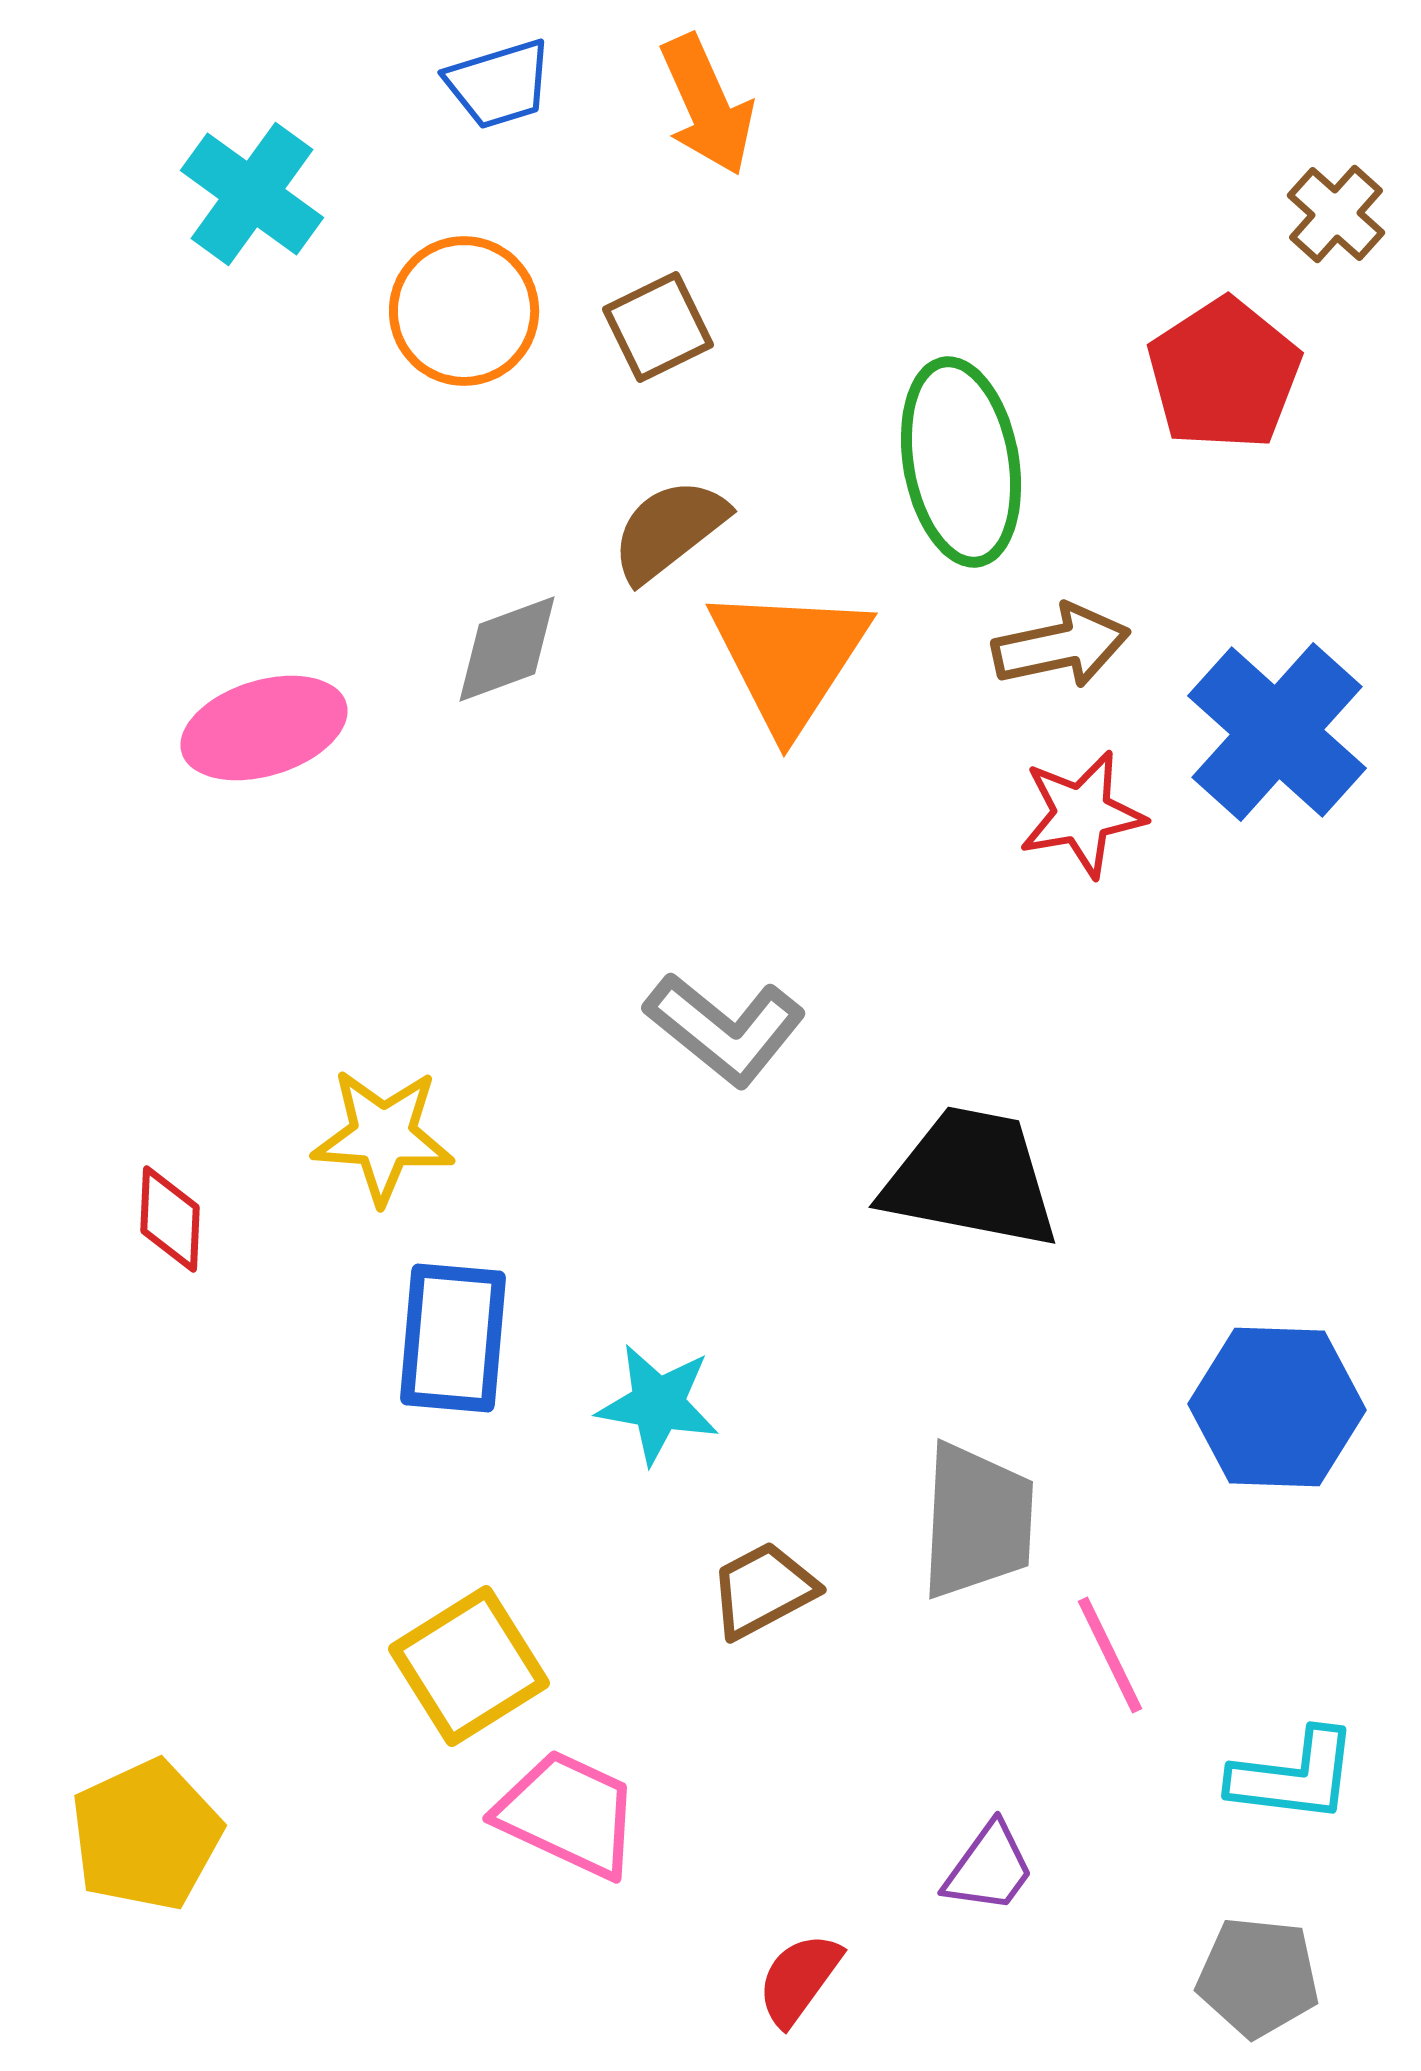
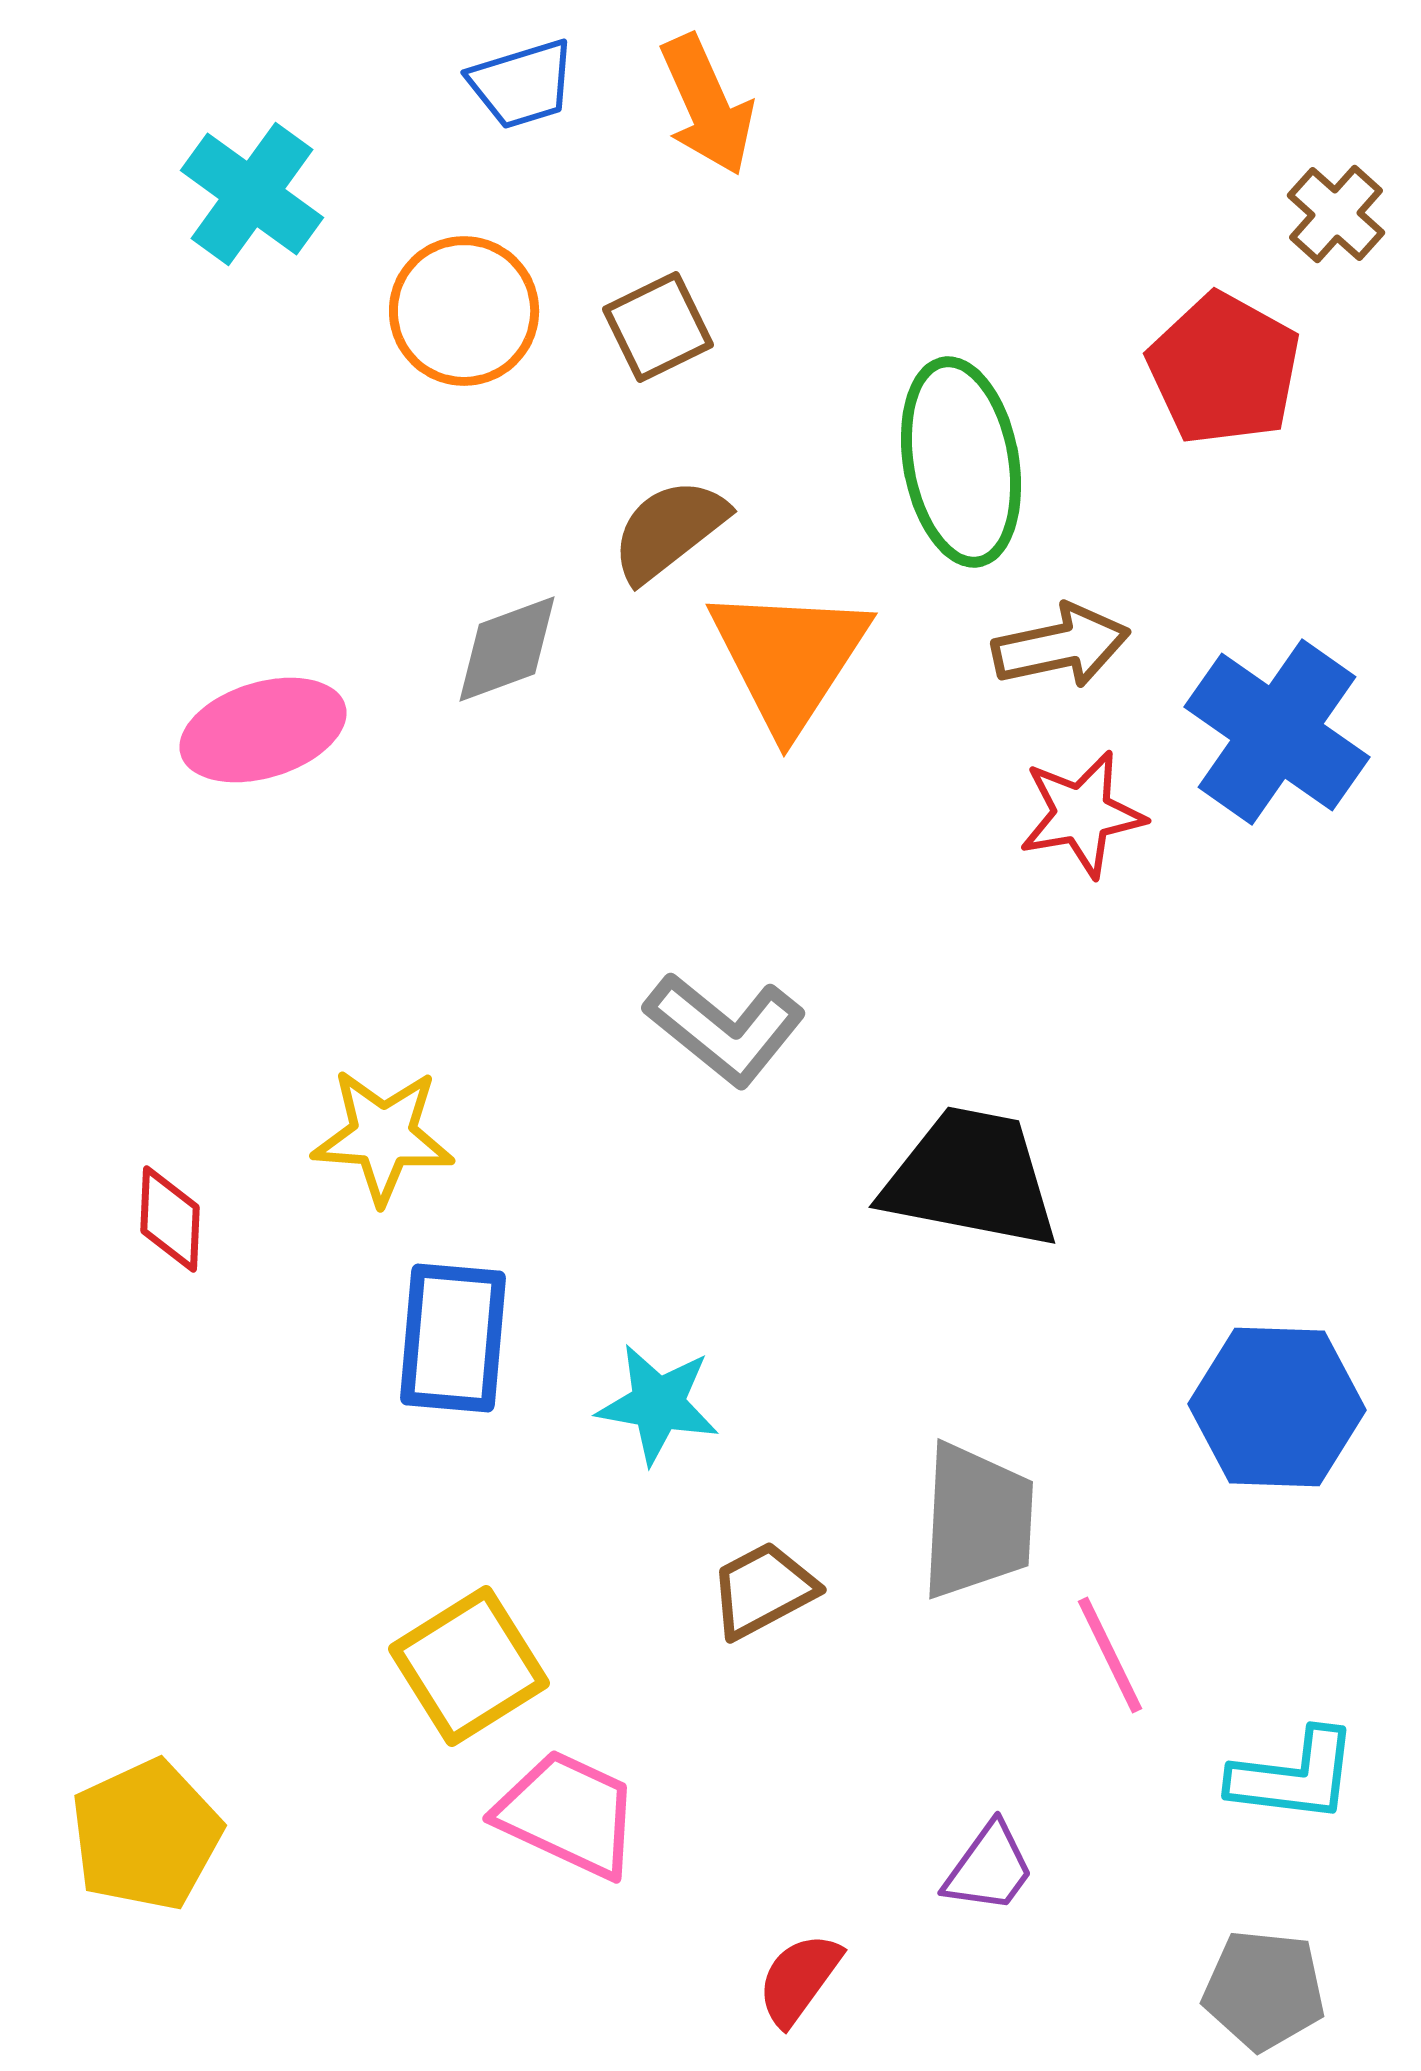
blue trapezoid: moved 23 px right
red pentagon: moved 5 px up; rotated 10 degrees counterclockwise
pink ellipse: moved 1 px left, 2 px down
blue cross: rotated 7 degrees counterclockwise
gray pentagon: moved 6 px right, 13 px down
